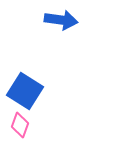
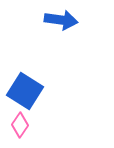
pink diamond: rotated 15 degrees clockwise
